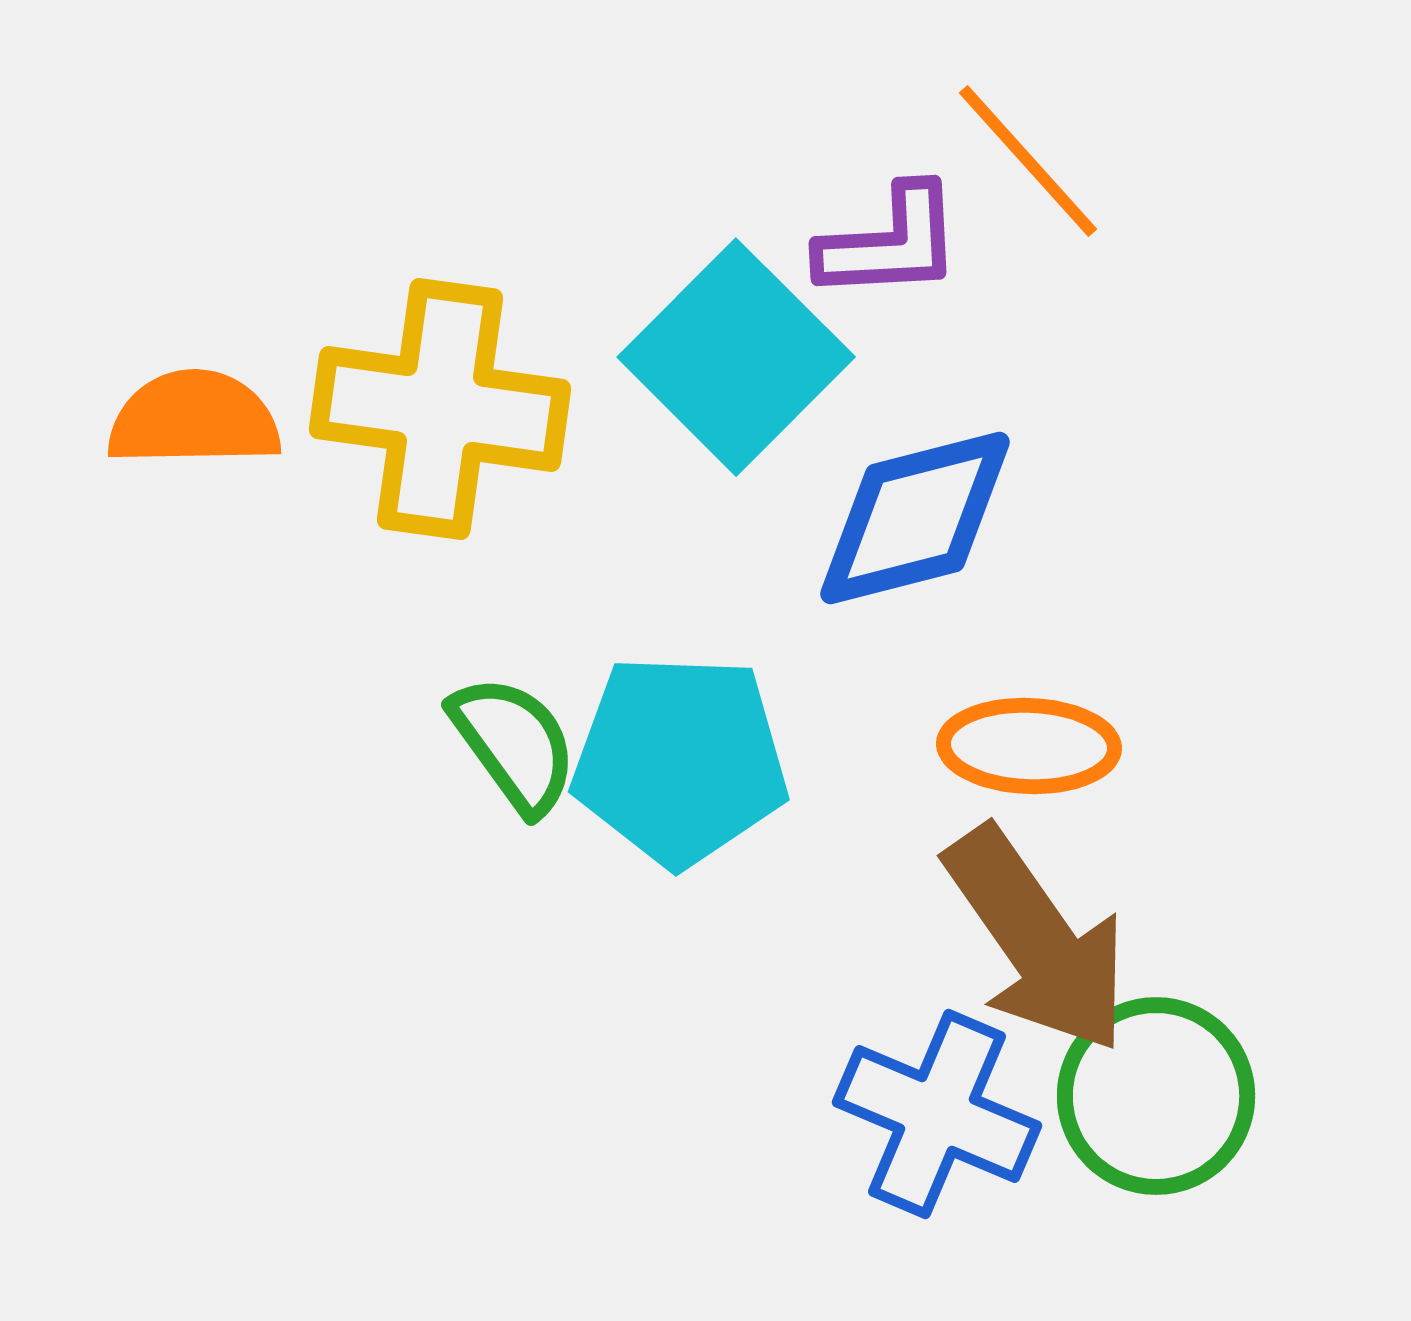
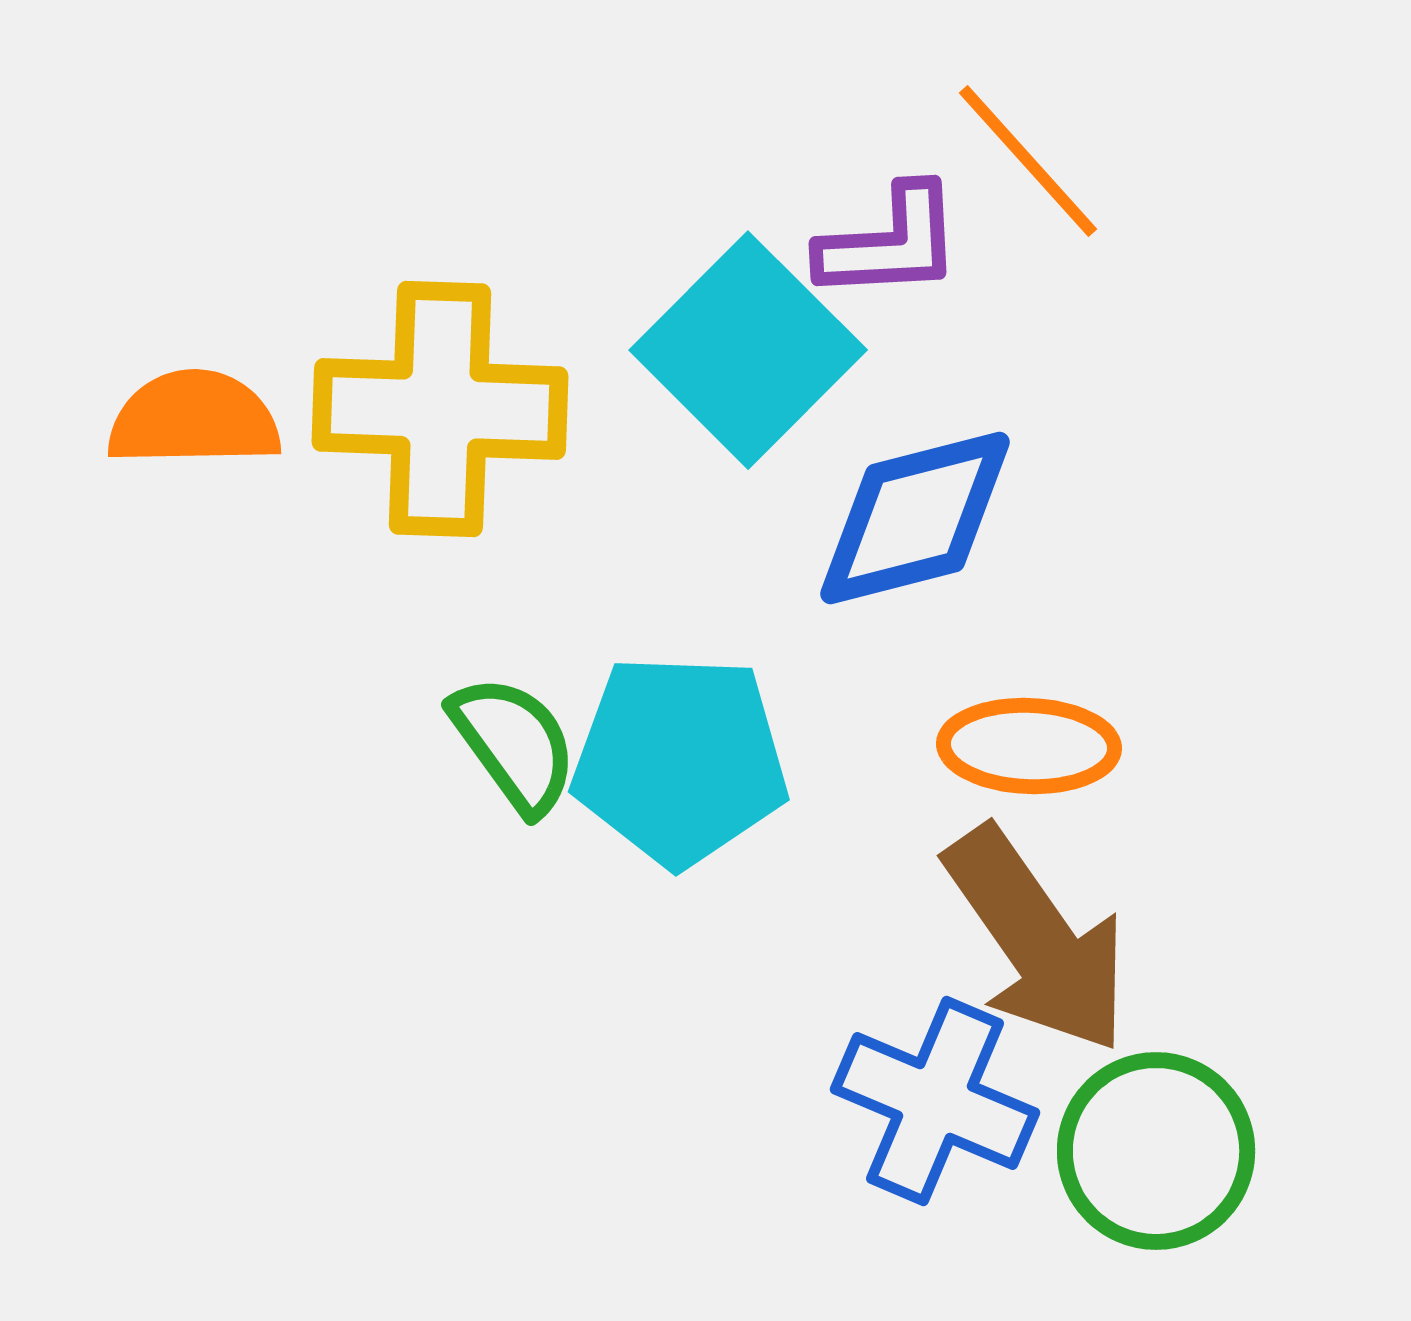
cyan square: moved 12 px right, 7 px up
yellow cross: rotated 6 degrees counterclockwise
green circle: moved 55 px down
blue cross: moved 2 px left, 13 px up
